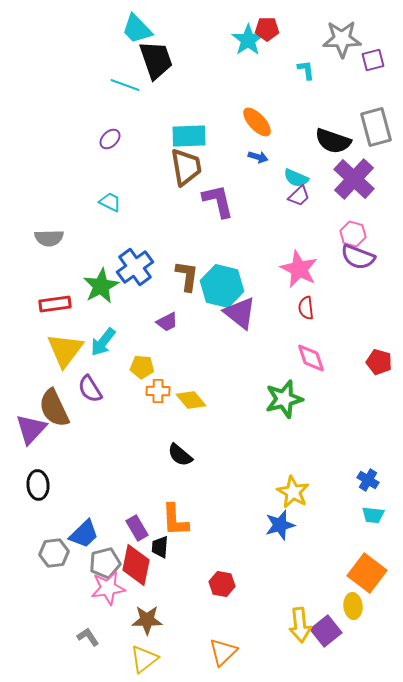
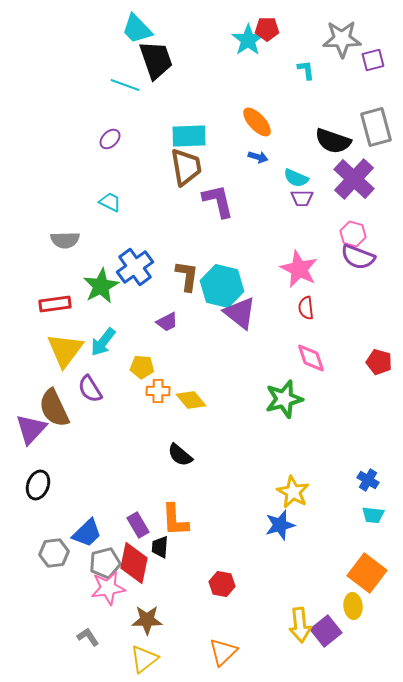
purple trapezoid at (299, 196): moved 3 px right, 2 px down; rotated 45 degrees clockwise
gray semicircle at (49, 238): moved 16 px right, 2 px down
black ellipse at (38, 485): rotated 24 degrees clockwise
purple rectangle at (137, 528): moved 1 px right, 3 px up
blue trapezoid at (84, 534): moved 3 px right, 1 px up
red diamond at (136, 565): moved 2 px left, 2 px up
